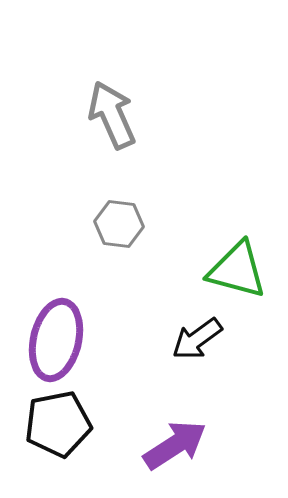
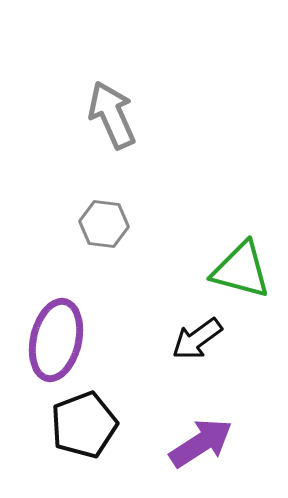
gray hexagon: moved 15 px left
green triangle: moved 4 px right
black pentagon: moved 26 px right, 1 px down; rotated 10 degrees counterclockwise
purple arrow: moved 26 px right, 2 px up
